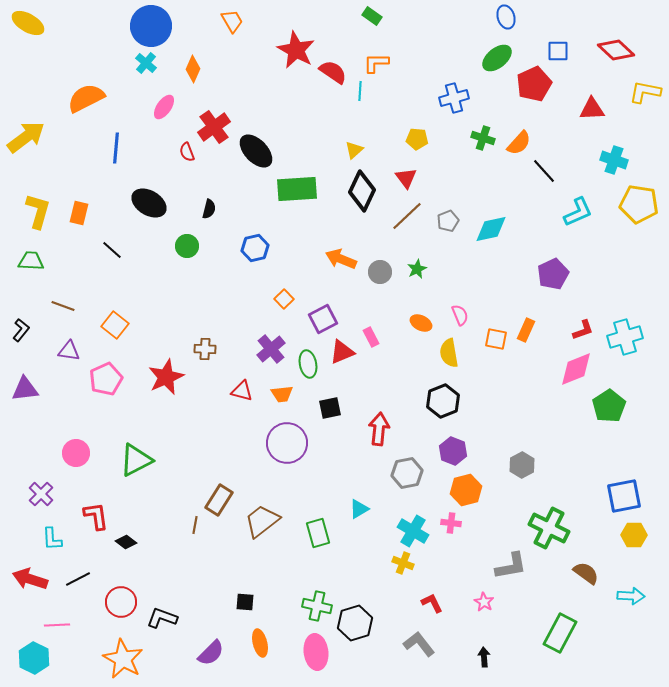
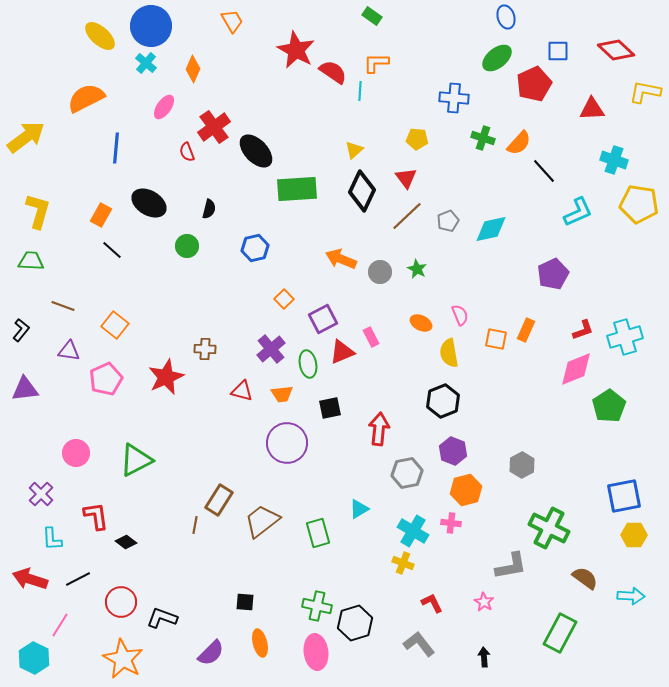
yellow ellipse at (28, 23): moved 72 px right, 13 px down; rotated 12 degrees clockwise
blue cross at (454, 98): rotated 20 degrees clockwise
orange rectangle at (79, 213): moved 22 px right, 2 px down; rotated 15 degrees clockwise
green star at (417, 269): rotated 18 degrees counterclockwise
brown semicircle at (586, 573): moved 1 px left, 5 px down
pink line at (57, 625): moved 3 px right; rotated 55 degrees counterclockwise
